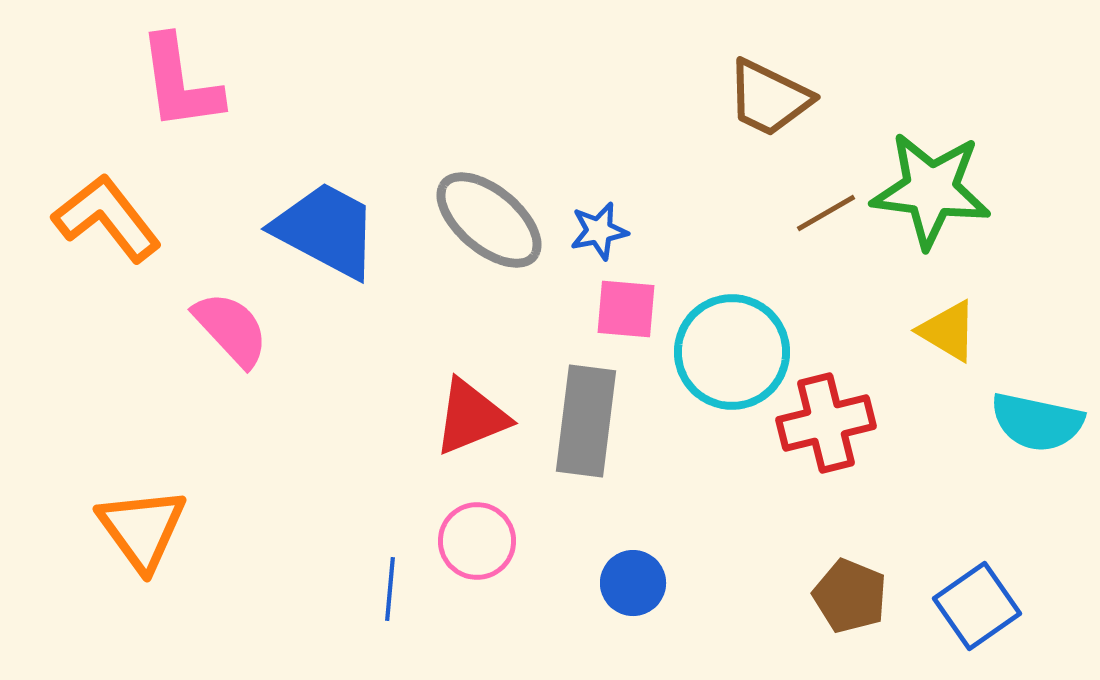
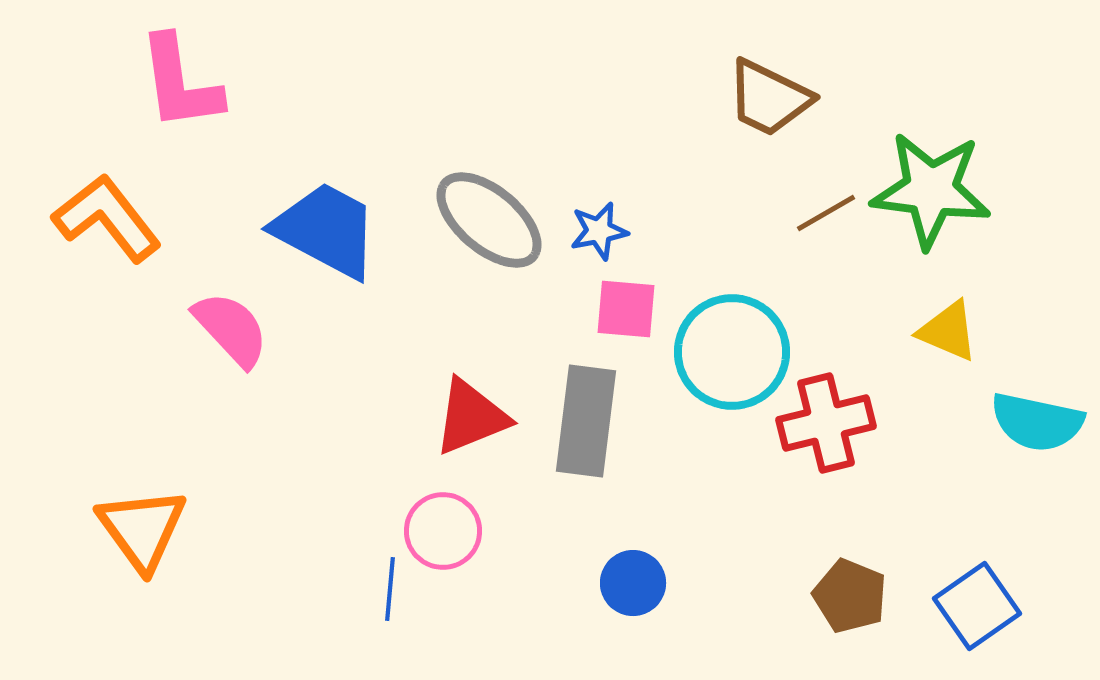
yellow triangle: rotated 8 degrees counterclockwise
pink circle: moved 34 px left, 10 px up
